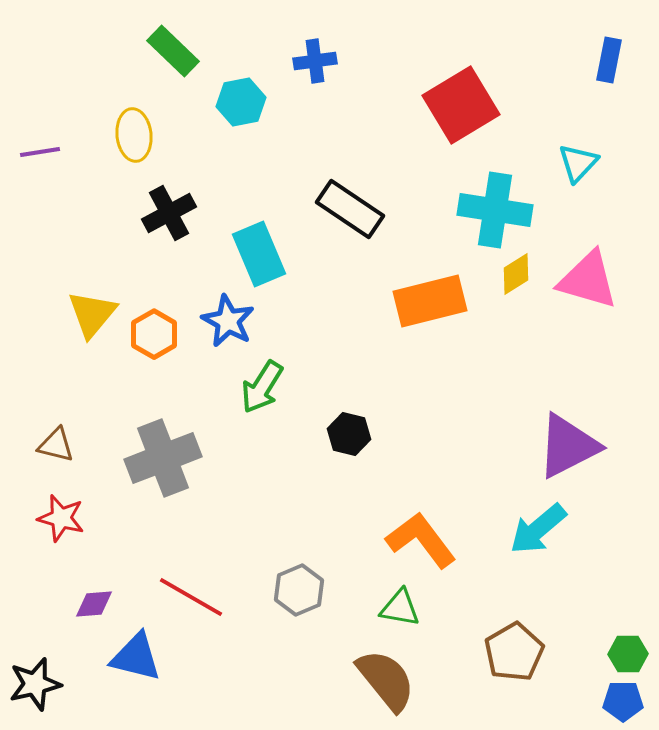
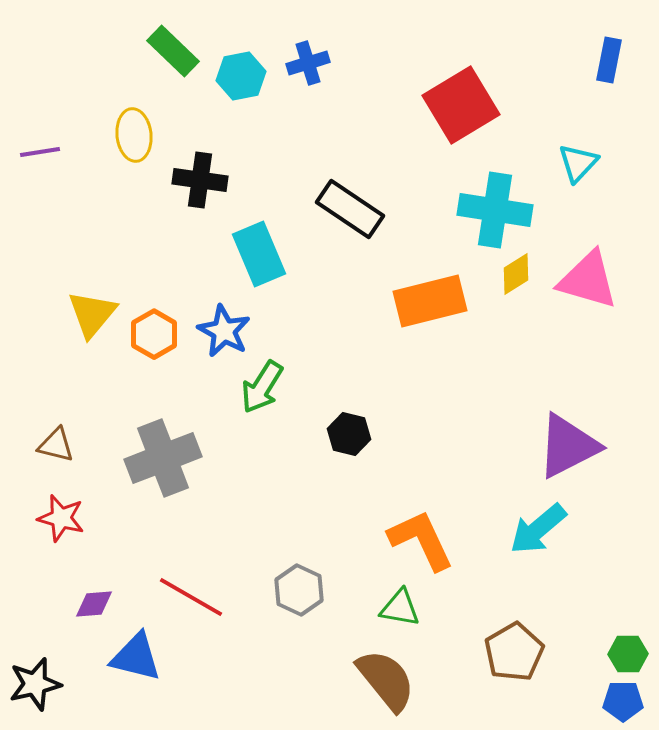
blue cross: moved 7 px left, 2 px down; rotated 9 degrees counterclockwise
cyan hexagon: moved 26 px up
black cross: moved 31 px right, 33 px up; rotated 36 degrees clockwise
blue star: moved 4 px left, 10 px down
orange L-shape: rotated 12 degrees clockwise
gray hexagon: rotated 12 degrees counterclockwise
